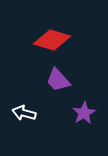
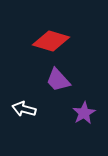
red diamond: moved 1 px left, 1 px down
white arrow: moved 4 px up
